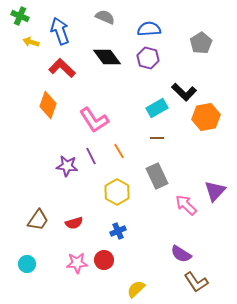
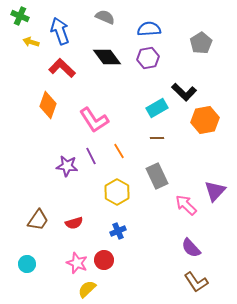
purple hexagon: rotated 25 degrees counterclockwise
orange hexagon: moved 1 px left, 3 px down
purple semicircle: moved 10 px right, 6 px up; rotated 15 degrees clockwise
pink star: rotated 25 degrees clockwise
yellow semicircle: moved 49 px left
